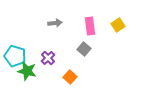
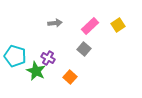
pink rectangle: rotated 54 degrees clockwise
purple cross: rotated 16 degrees counterclockwise
green star: moved 9 px right; rotated 12 degrees clockwise
